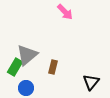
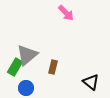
pink arrow: moved 1 px right, 1 px down
black triangle: rotated 30 degrees counterclockwise
